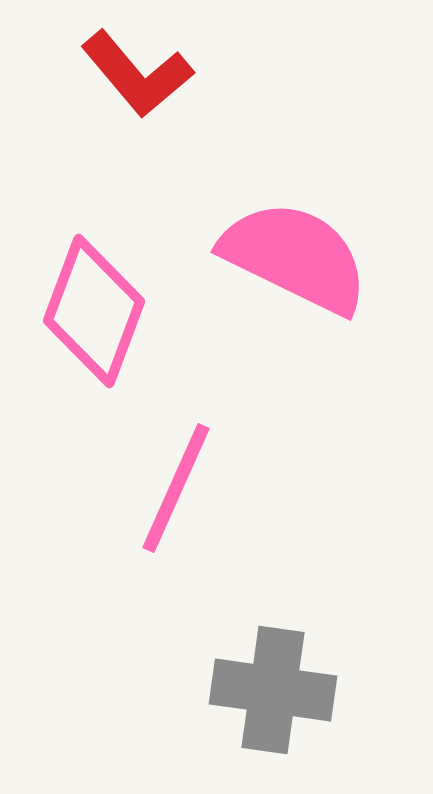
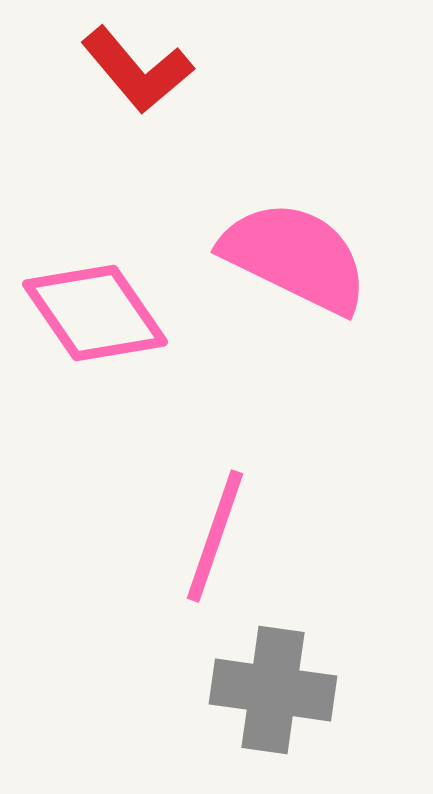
red L-shape: moved 4 px up
pink diamond: moved 1 px right, 2 px down; rotated 55 degrees counterclockwise
pink line: moved 39 px right, 48 px down; rotated 5 degrees counterclockwise
